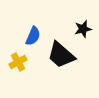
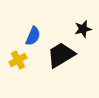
black trapezoid: rotated 108 degrees clockwise
yellow cross: moved 2 px up
